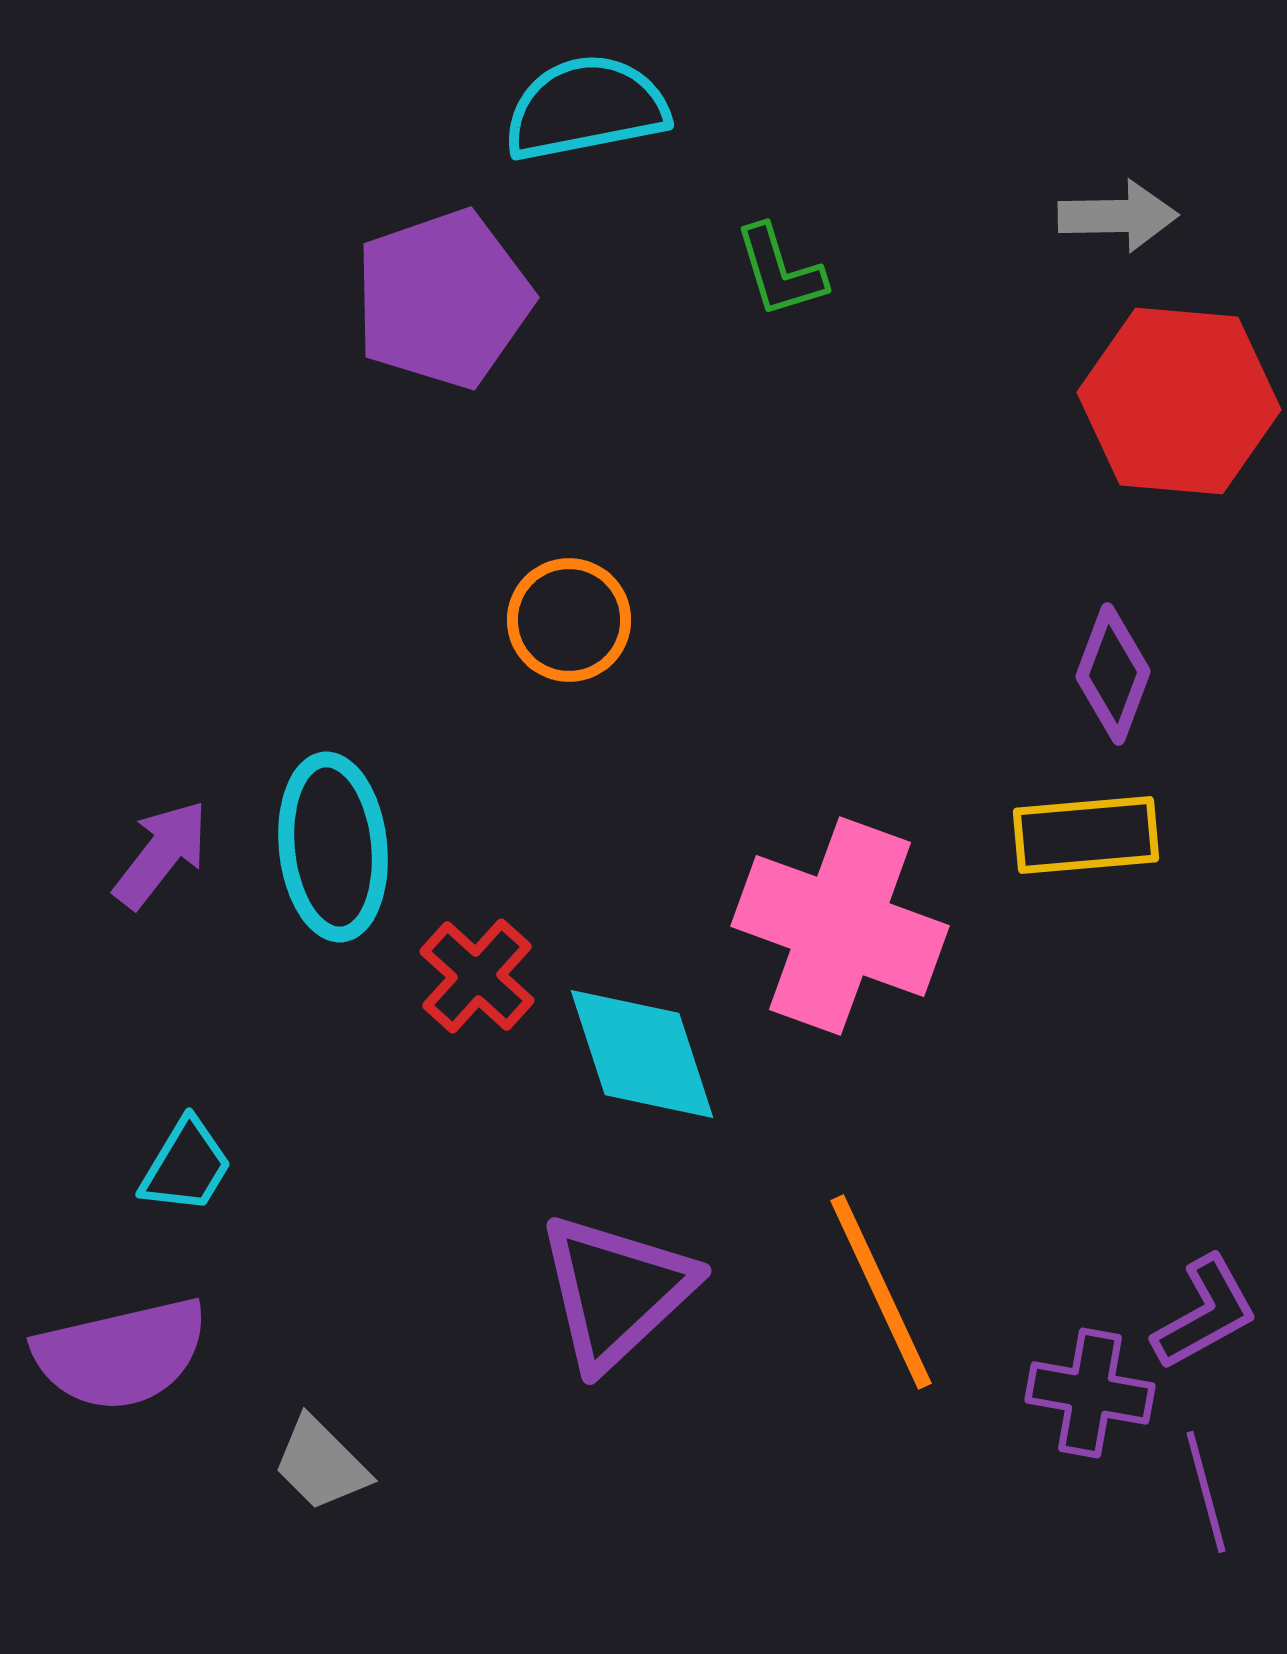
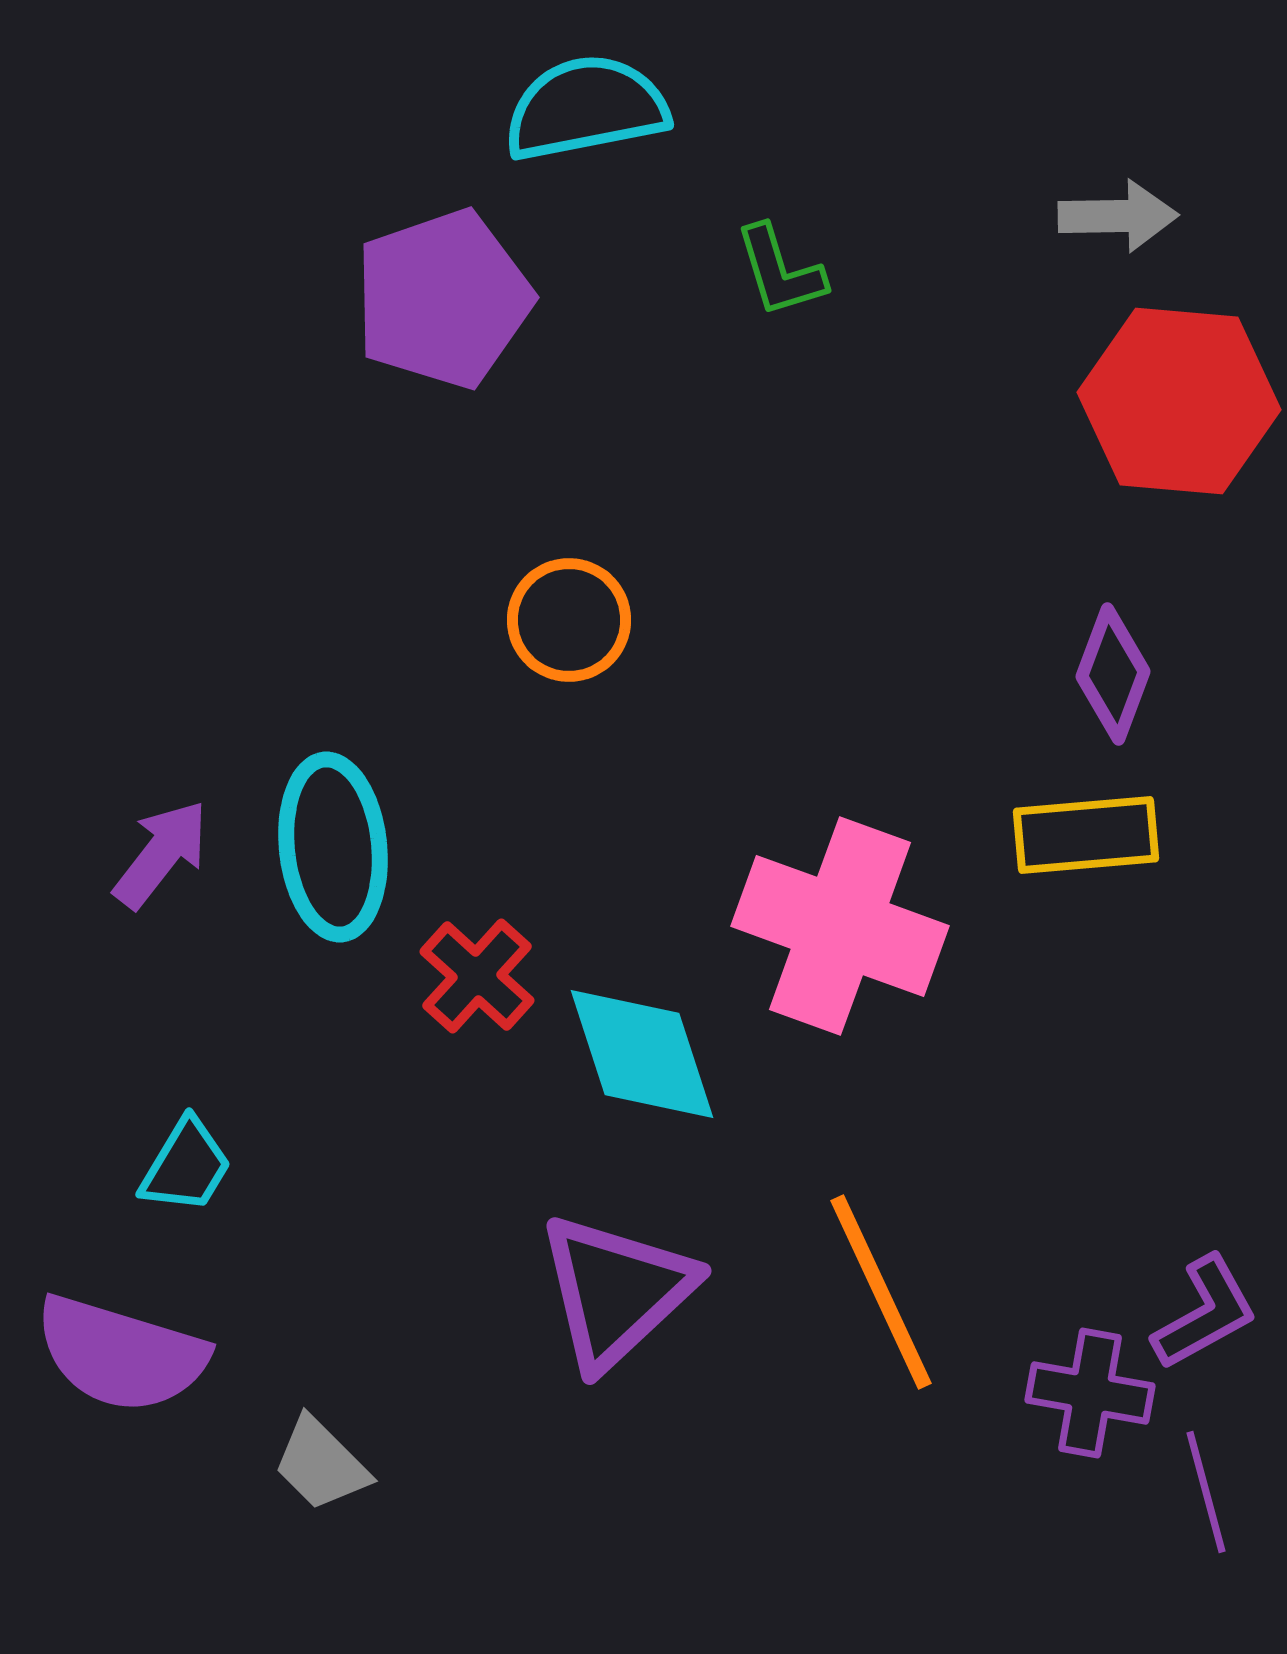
purple semicircle: rotated 30 degrees clockwise
